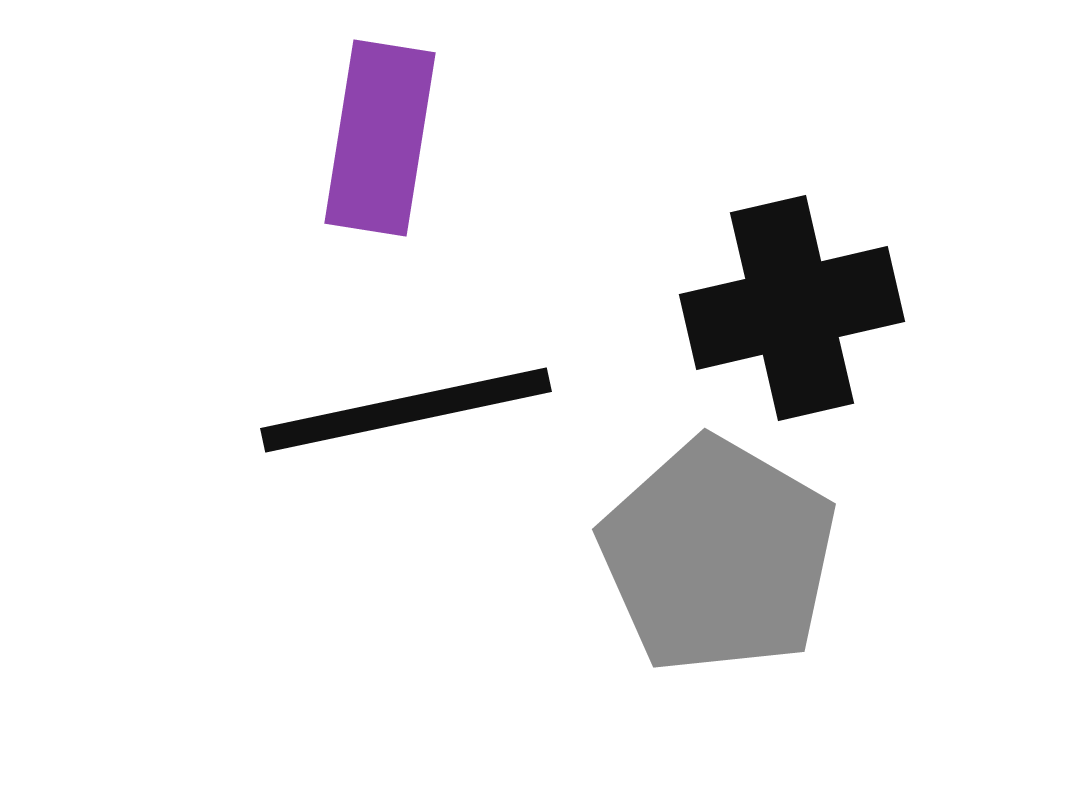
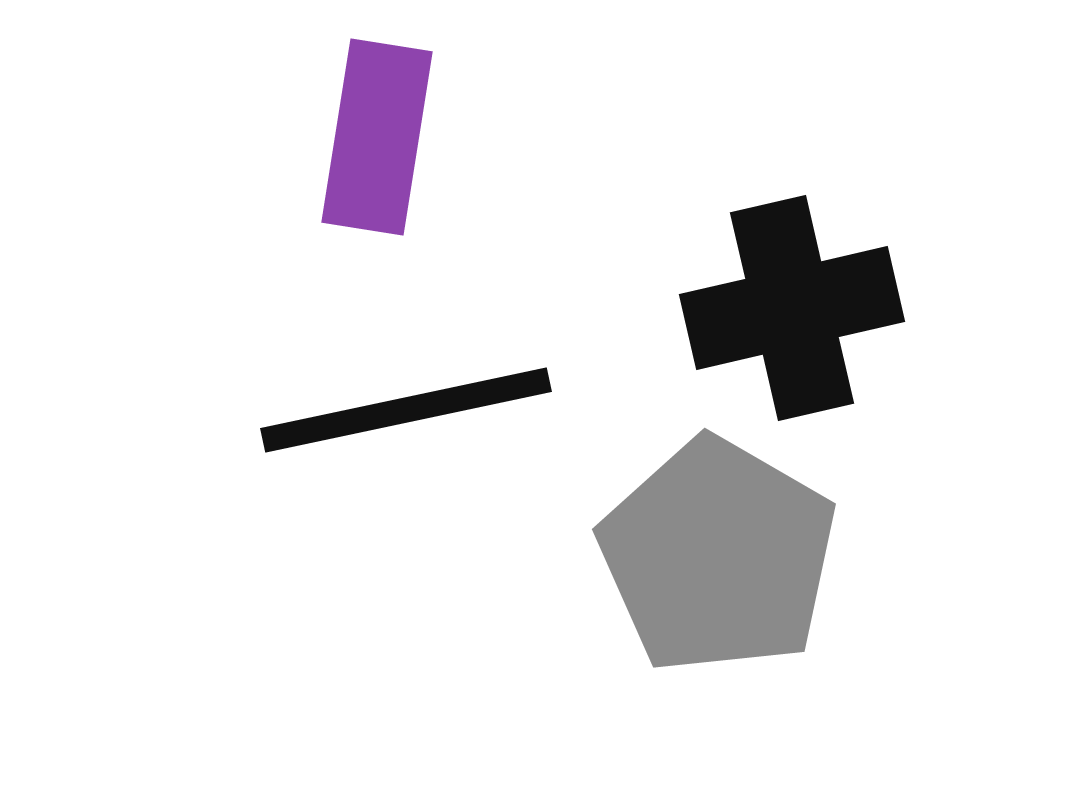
purple rectangle: moved 3 px left, 1 px up
